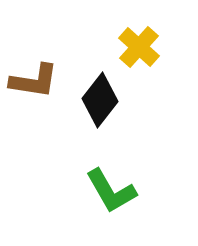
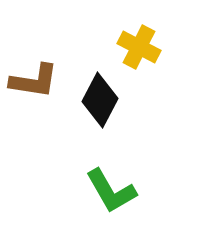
yellow cross: rotated 15 degrees counterclockwise
black diamond: rotated 10 degrees counterclockwise
